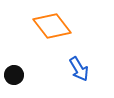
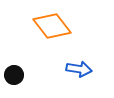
blue arrow: rotated 50 degrees counterclockwise
